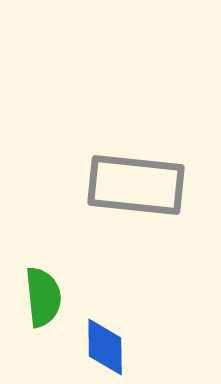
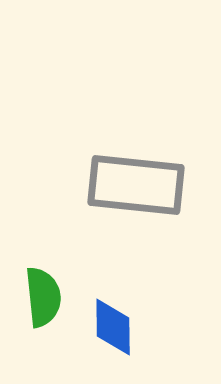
blue diamond: moved 8 px right, 20 px up
